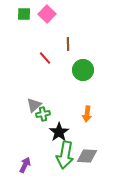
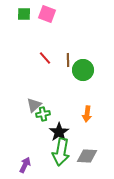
pink square: rotated 24 degrees counterclockwise
brown line: moved 16 px down
green arrow: moved 4 px left, 3 px up
